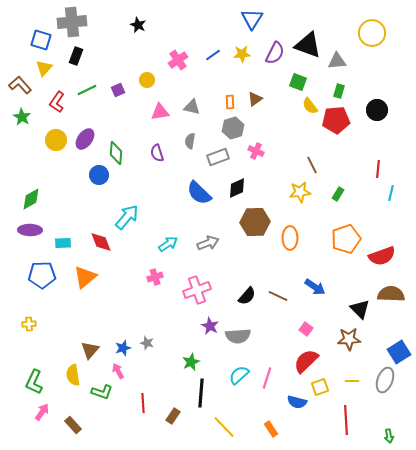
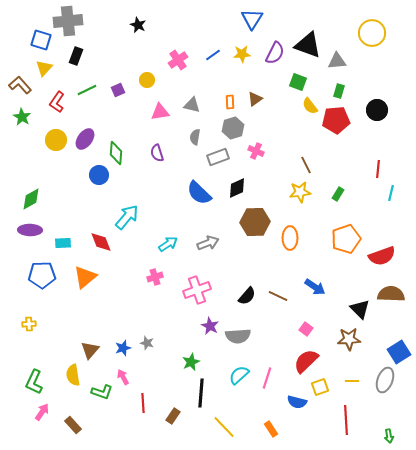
gray cross at (72, 22): moved 4 px left, 1 px up
gray triangle at (192, 107): moved 2 px up
gray semicircle at (190, 141): moved 5 px right, 4 px up
brown line at (312, 165): moved 6 px left
pink arrow at (118, 371): moved 5 px right, 6 px down
